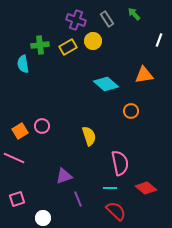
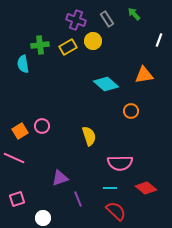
pink semicircle: rotated 100 degrees clockwise
purple triangle: moved 4 px left, 2 px down
